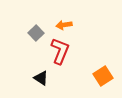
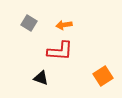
gray square: moved 7 px left, 10 px up; rotated 14 degrees counterclockwise
red L-shape: rotated 72 degrees clockwise
black triangle: rotated 14 degrees counterclockwise
